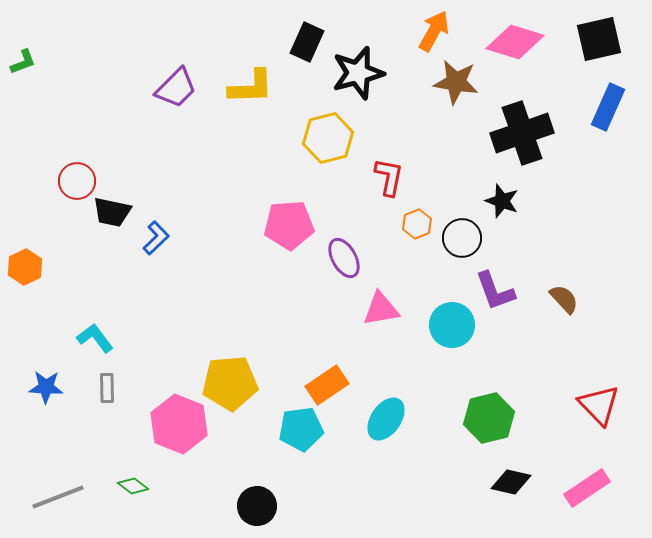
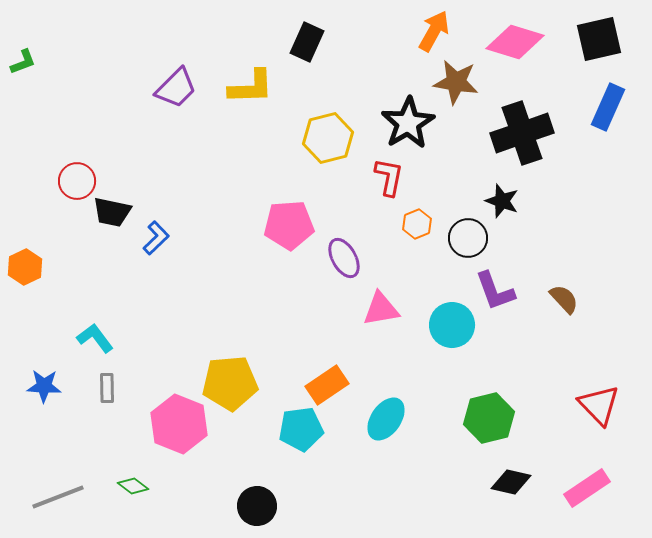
black star at (358, 73): moved 50 px right, 50 px down; rotated 16 degrees counterclockwise
black circle at (462, 238): moved 6 px right
blue star at (46, 387): moved 2 px left, 1 px up
